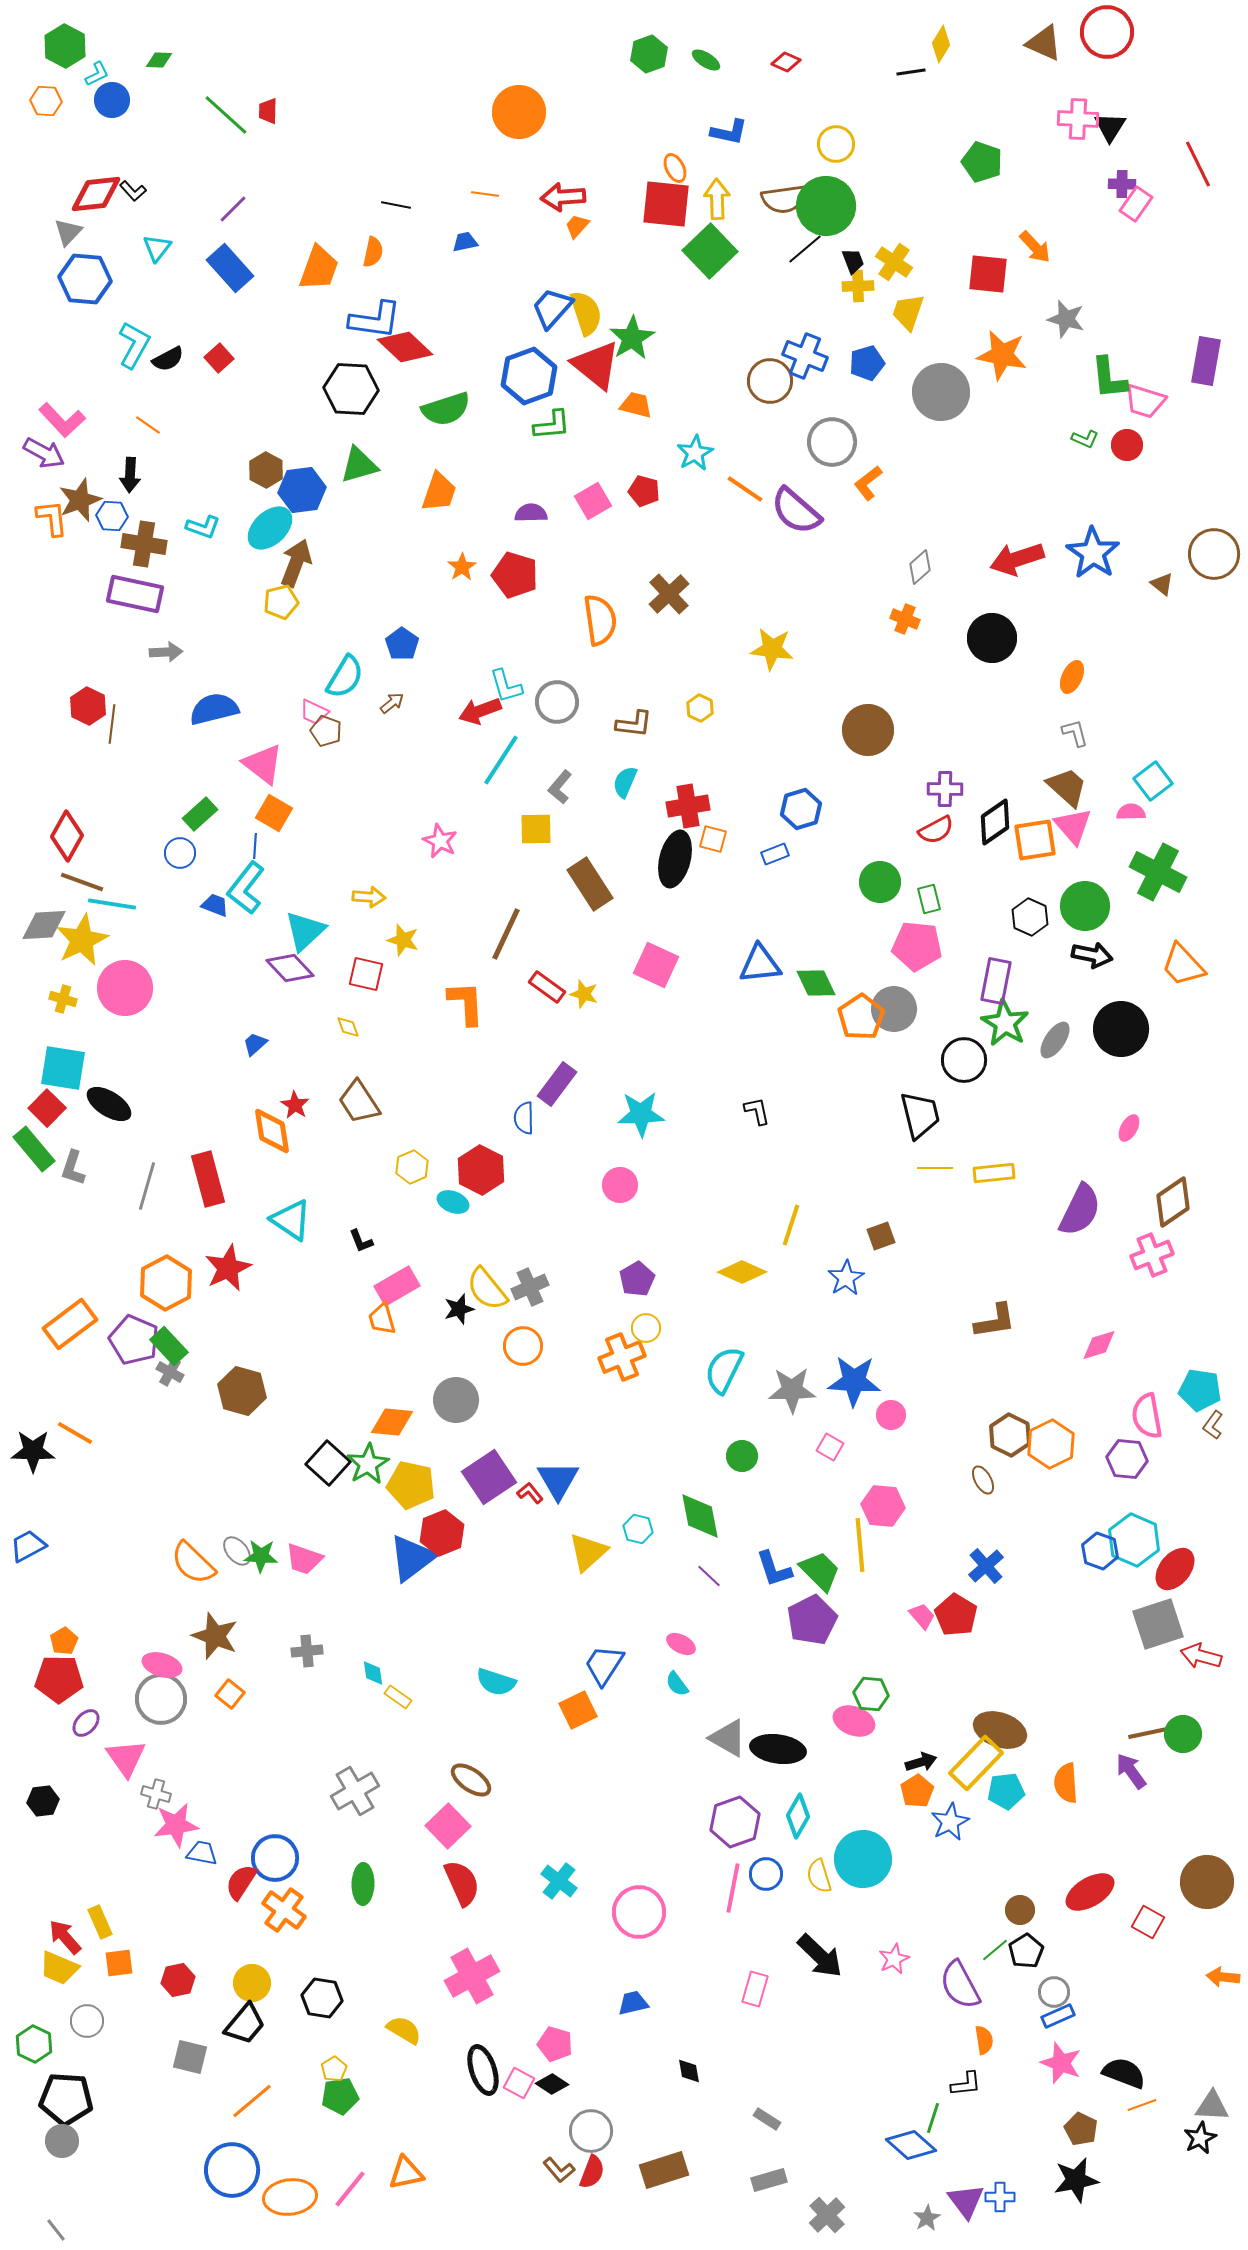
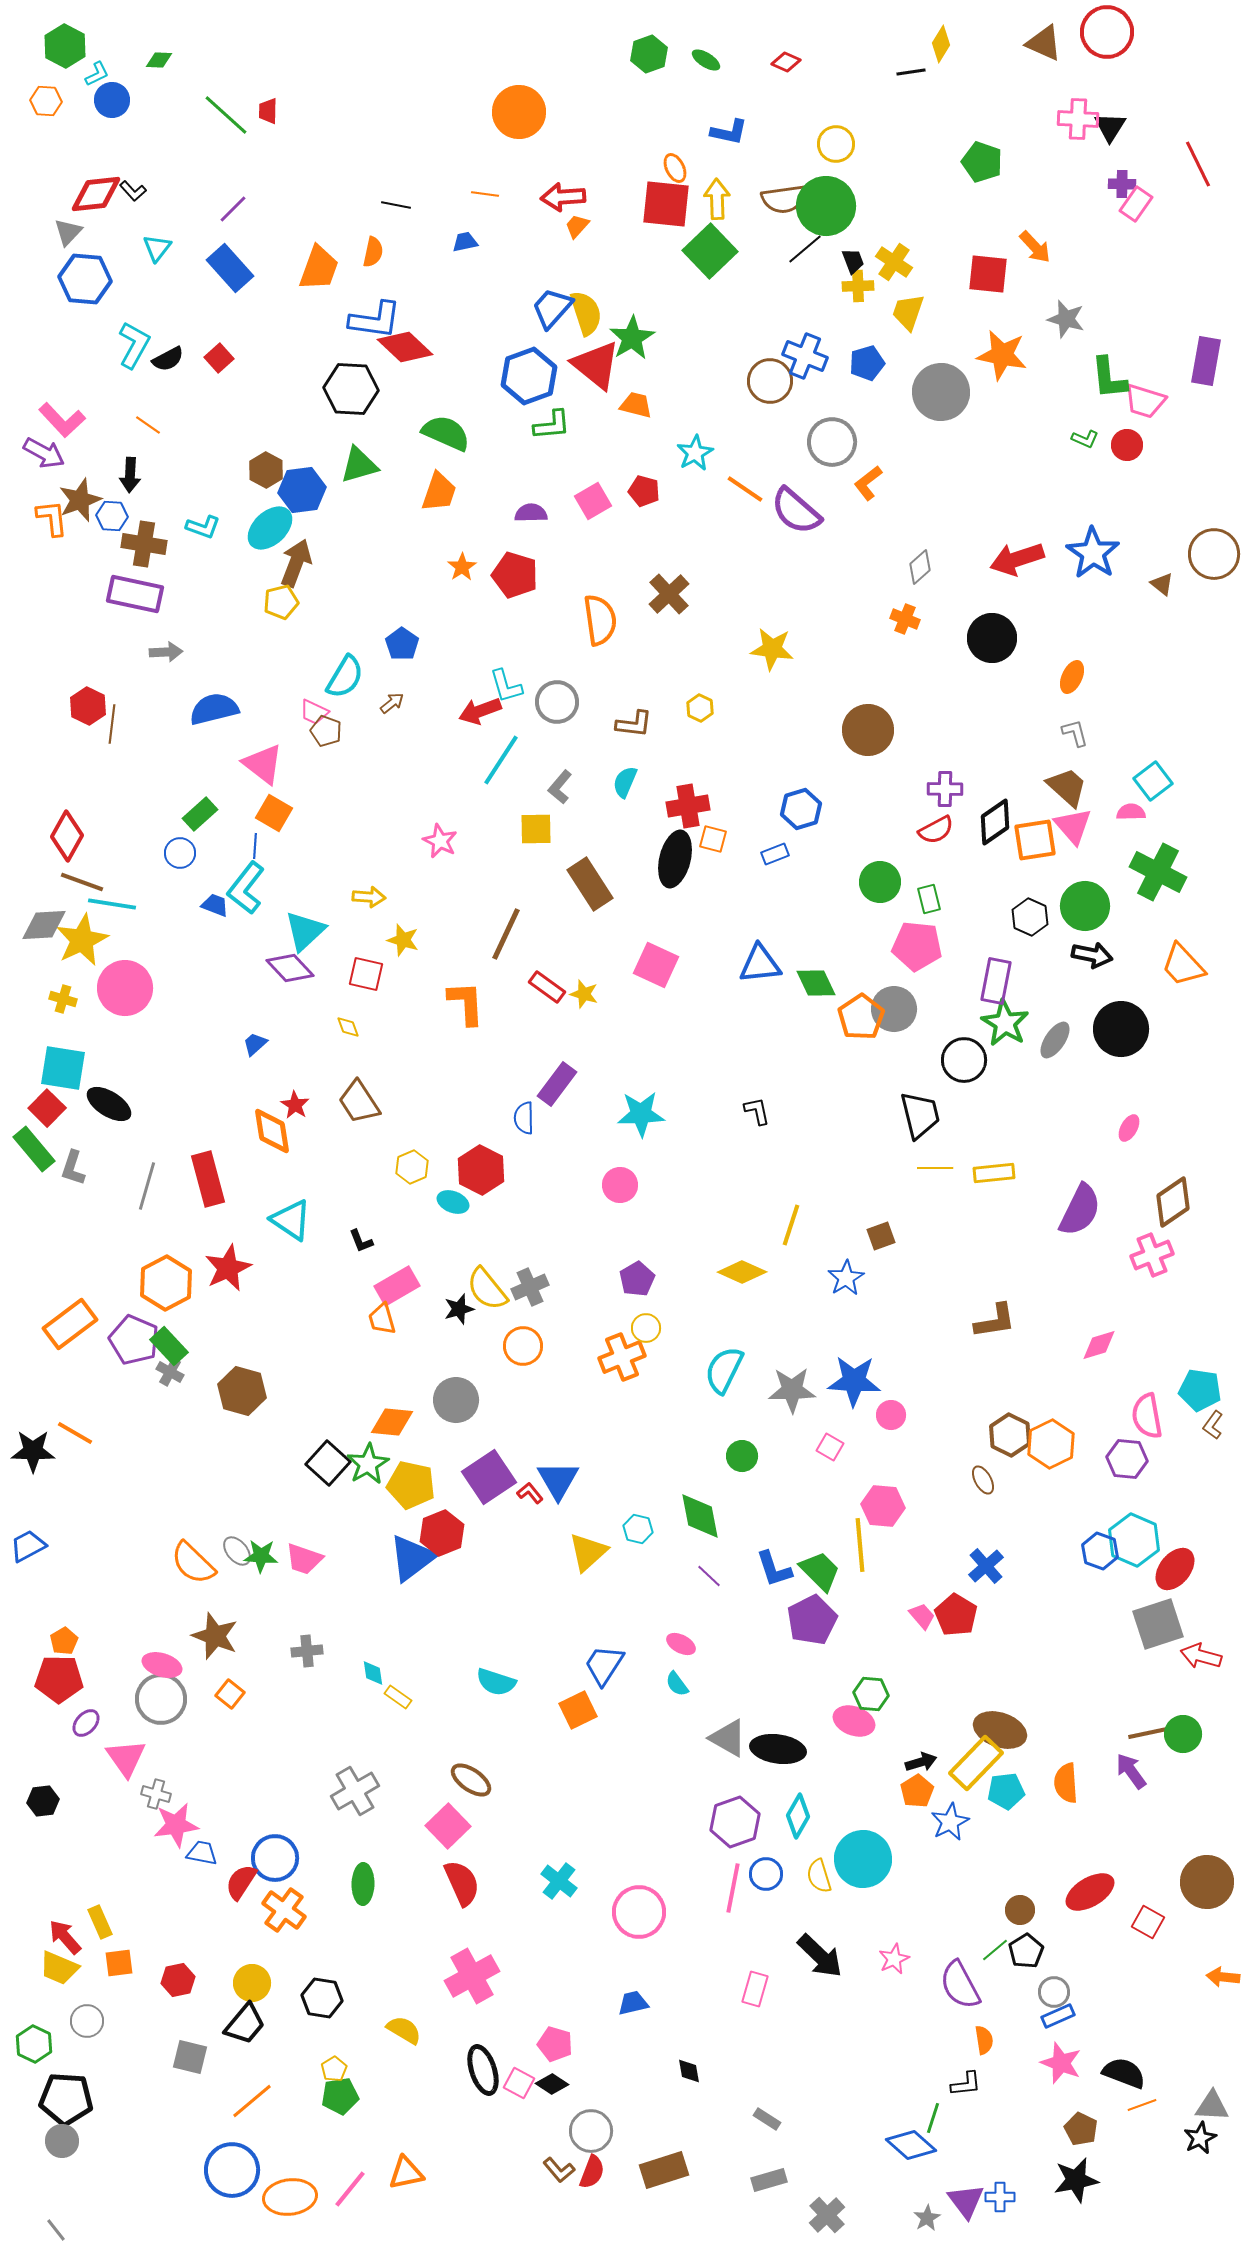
green semicircle at (446, 409): moved 24 px down; rotated 138 degrees counterclockwise
